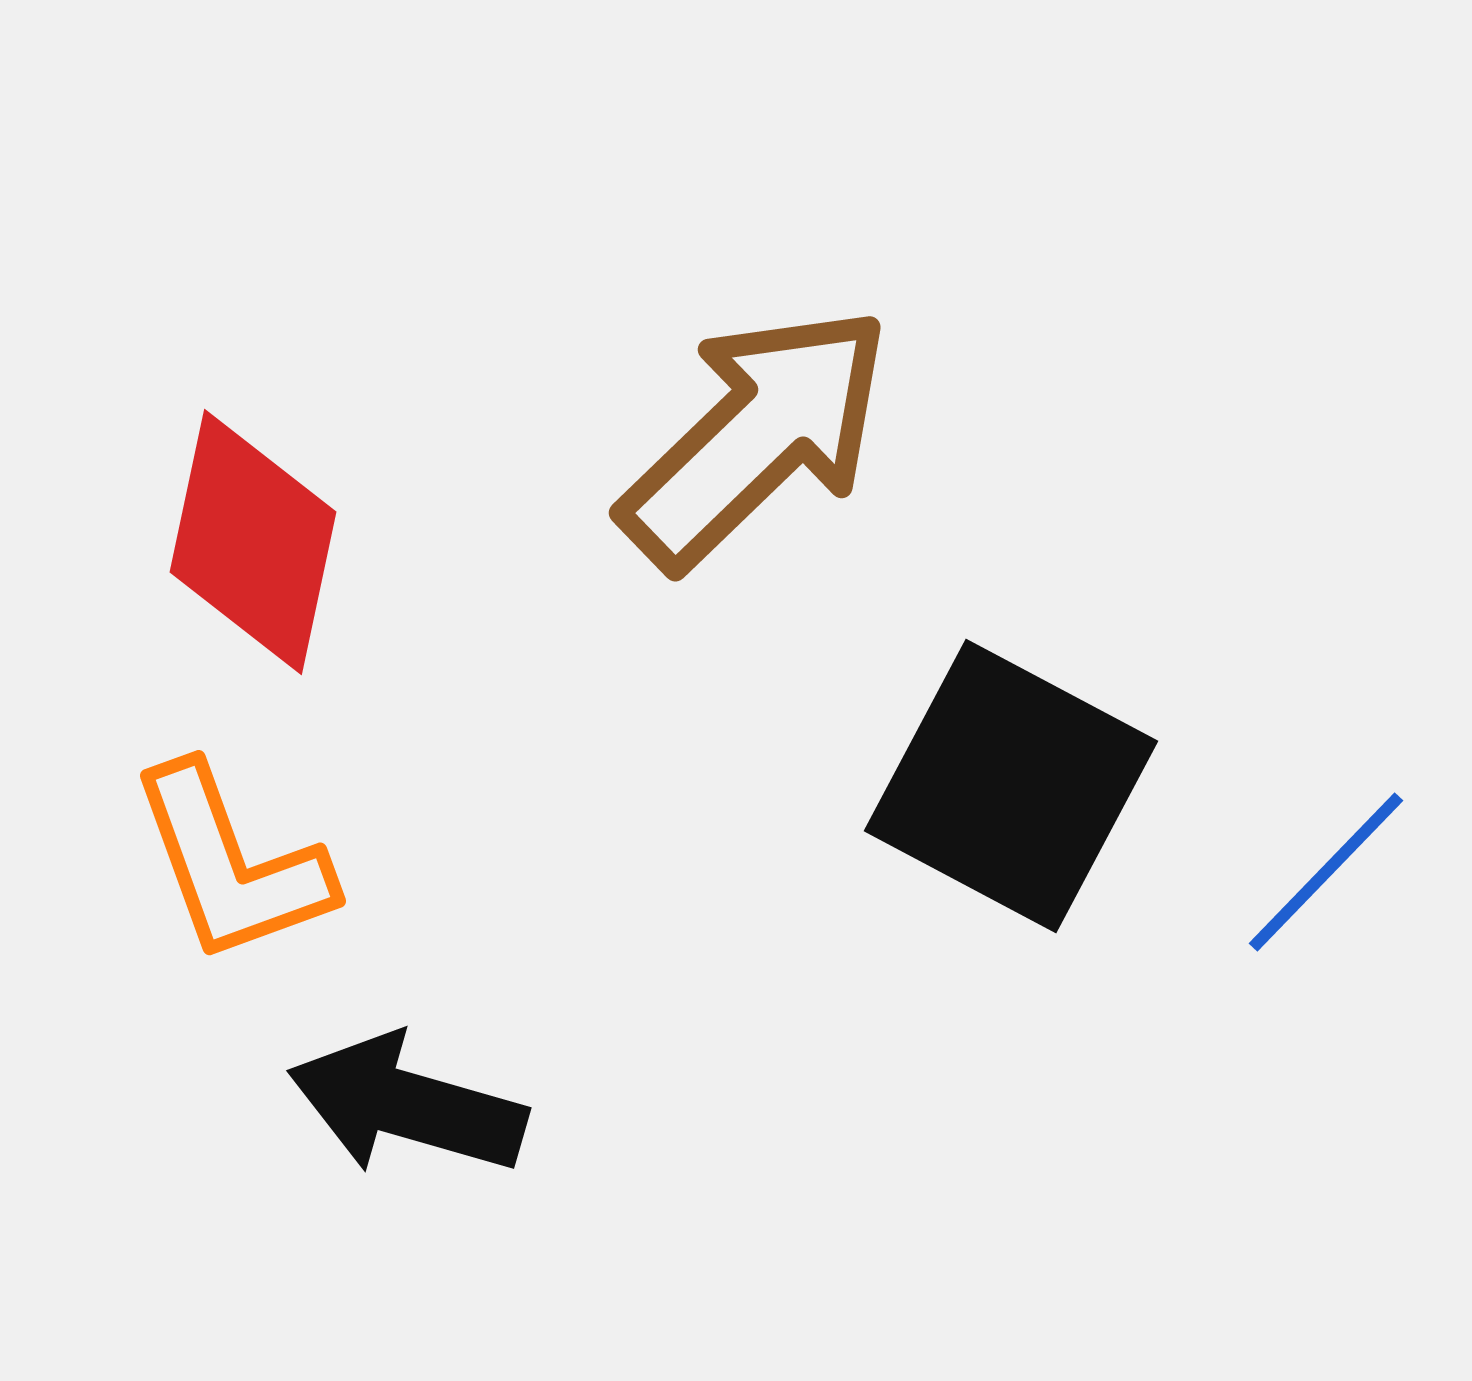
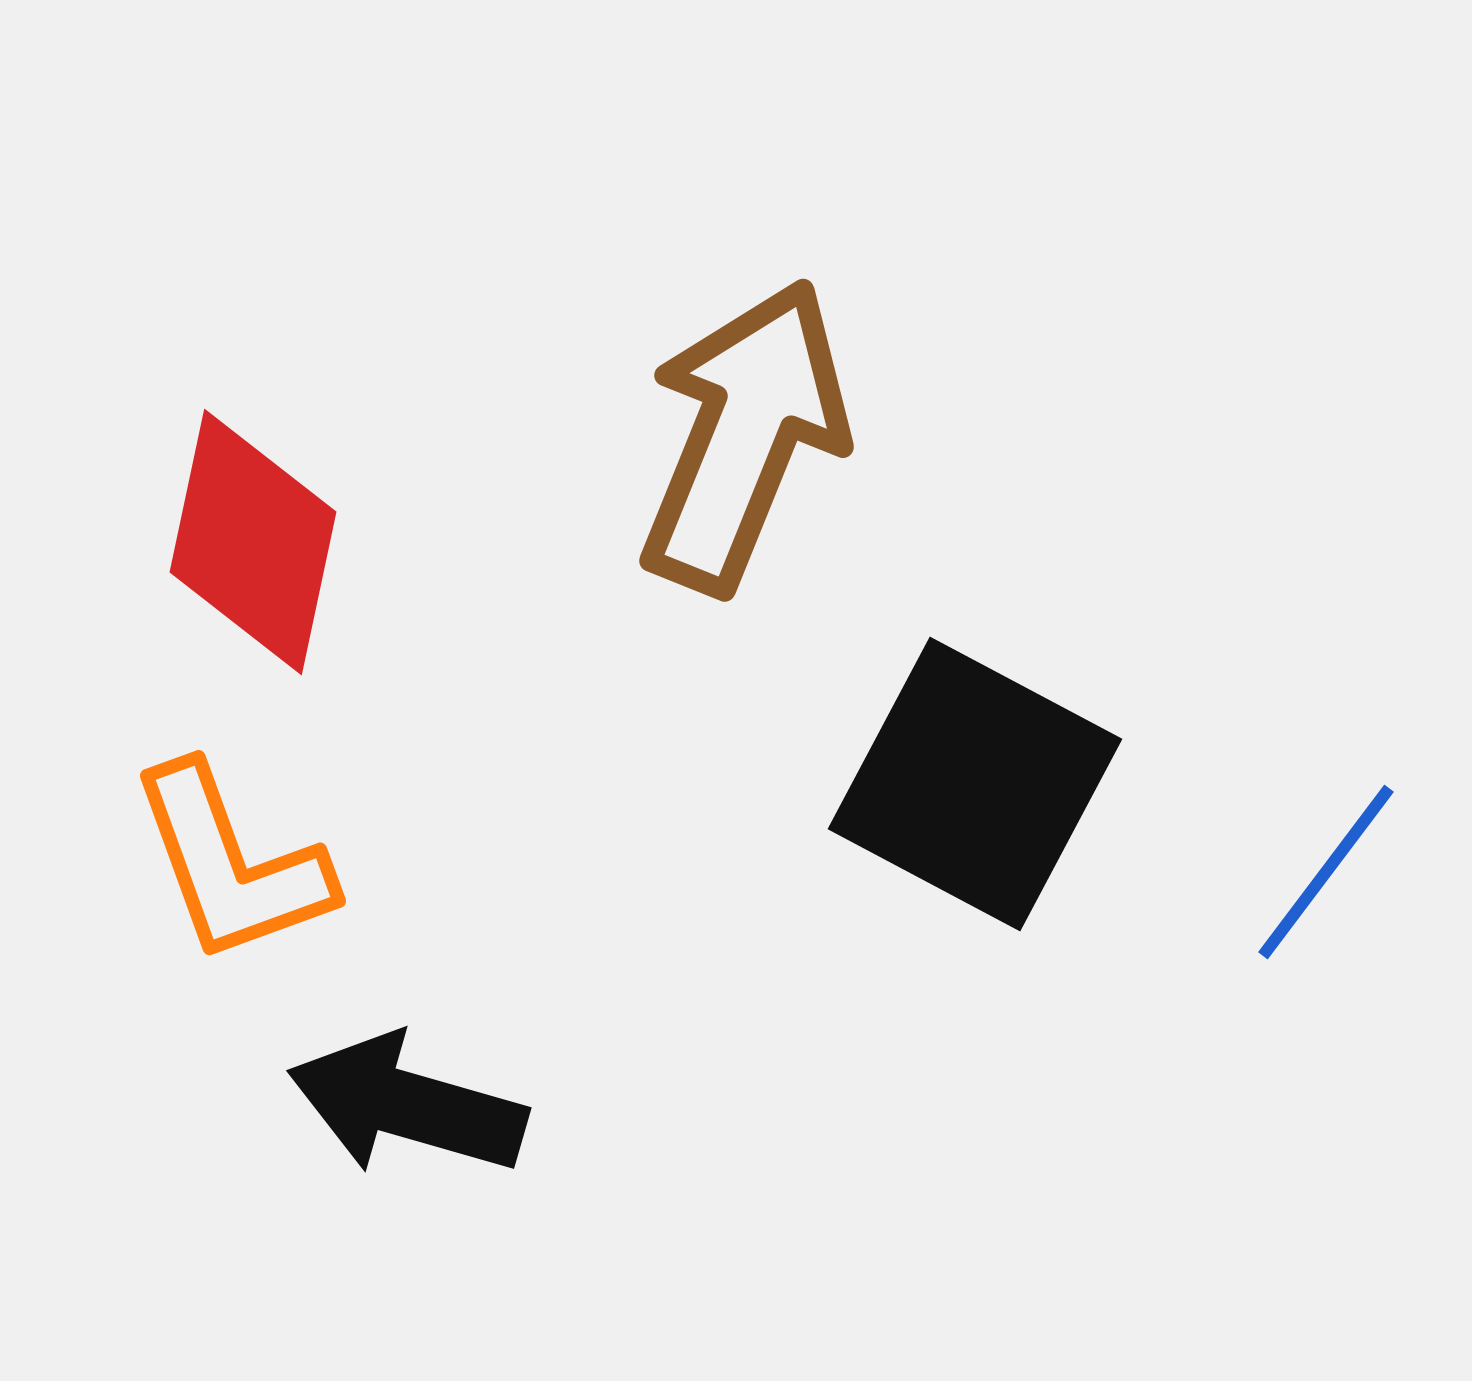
brown arrow: moved 12 px left, 1 px up; rotated 24 degrees counterclockwise
black square: moved 36 px left, 2 px up
blue line: rotated 7 degrees counterclockwise
